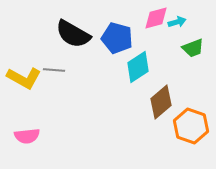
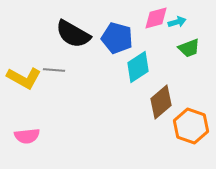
green trapezoid: moved 4 px left
